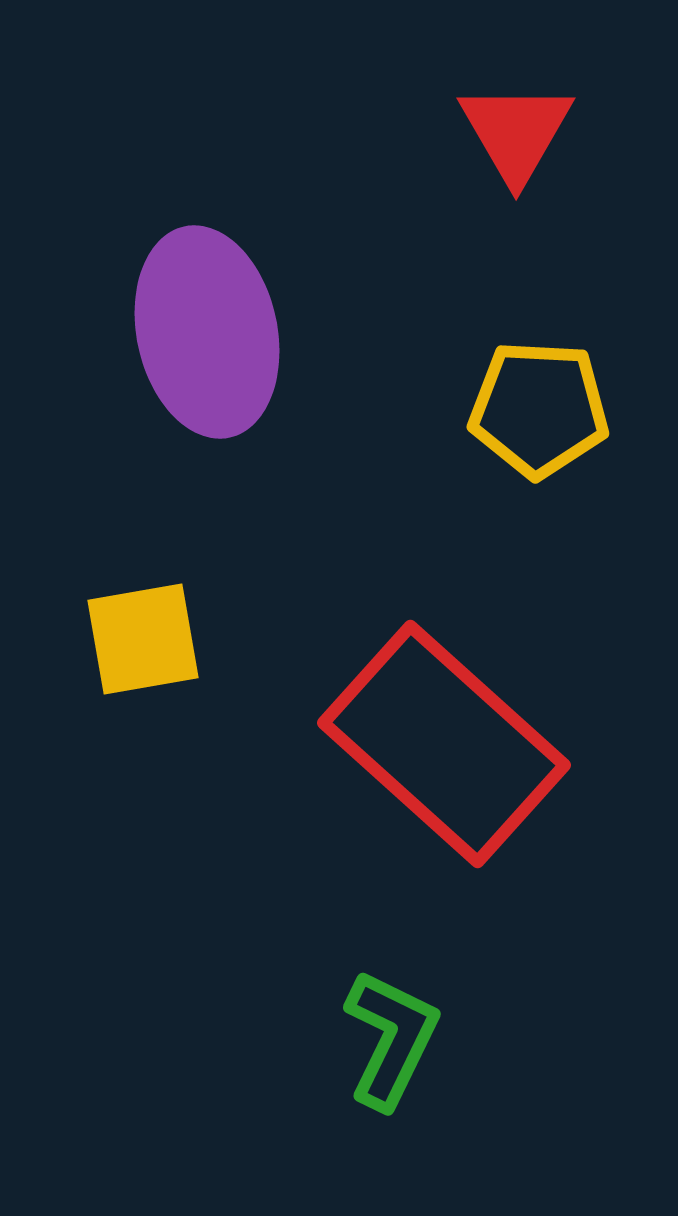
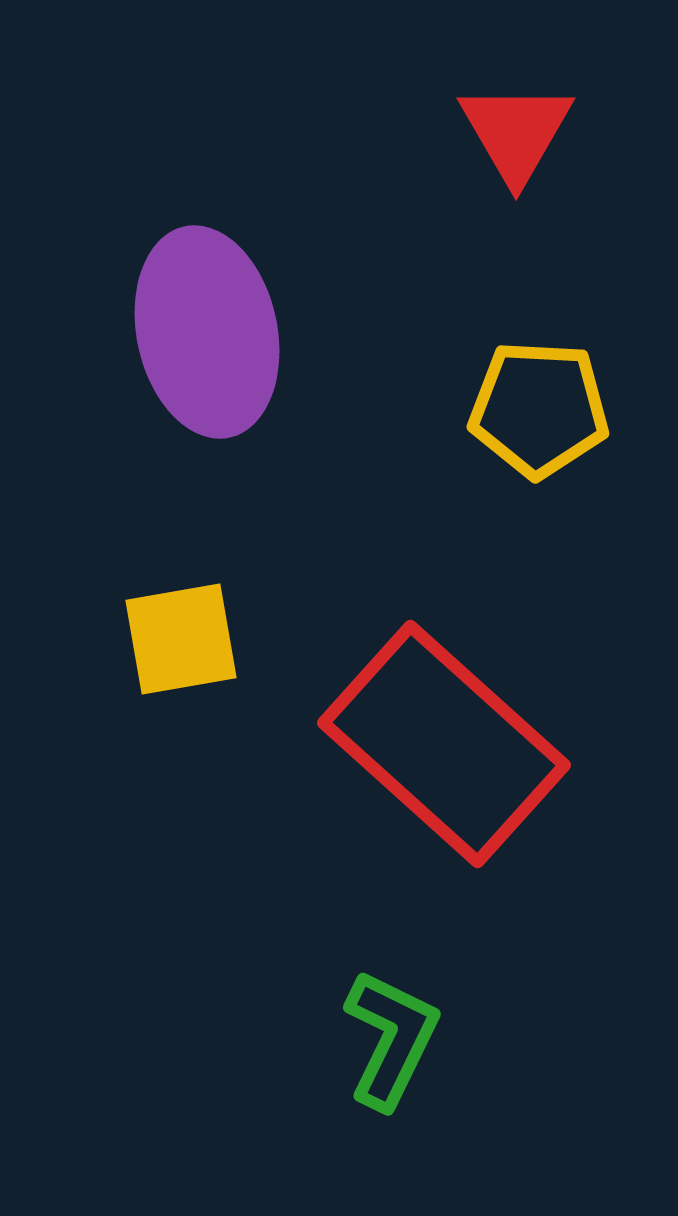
yellow square: moved 38 px right
